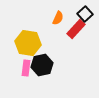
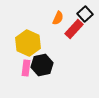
red rectangle: moved 2 px left
yellow hexagon: rotated 15 degrees clockwise
